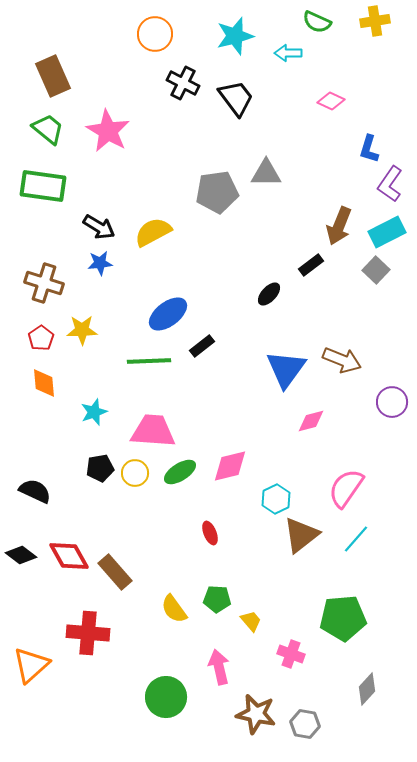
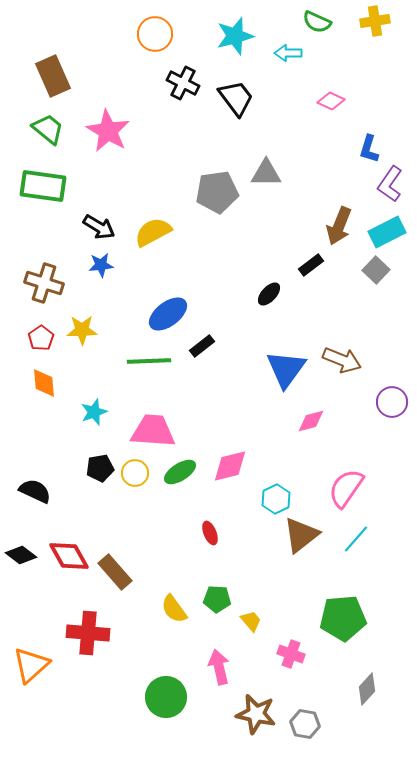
blue star at (100, 263): moved 1 px right, 2 px down
